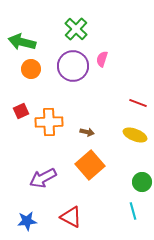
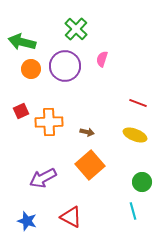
purple circle: moved 8 px left
blue star: rotated 24 degrees clockwise
